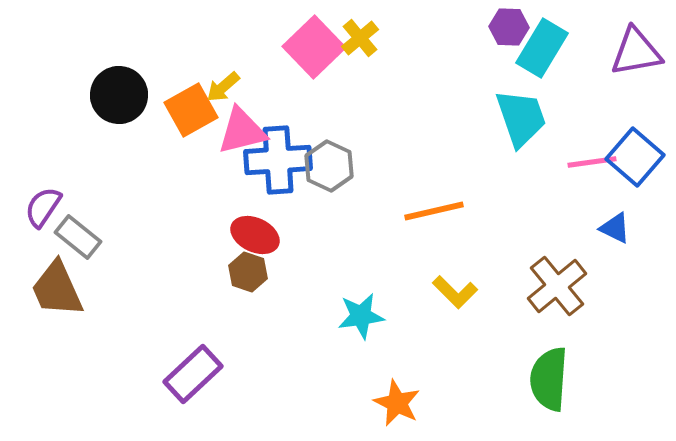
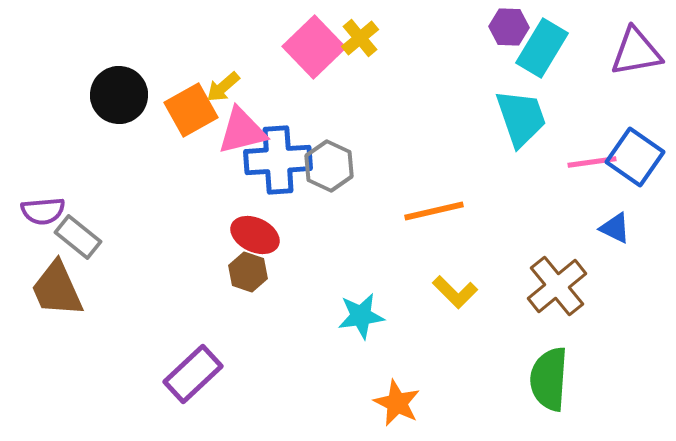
blue square: rotated 6 degrees counterclockwise
purple semicircle: moved 4 px down; rotated 129 degrees counterclockwise
